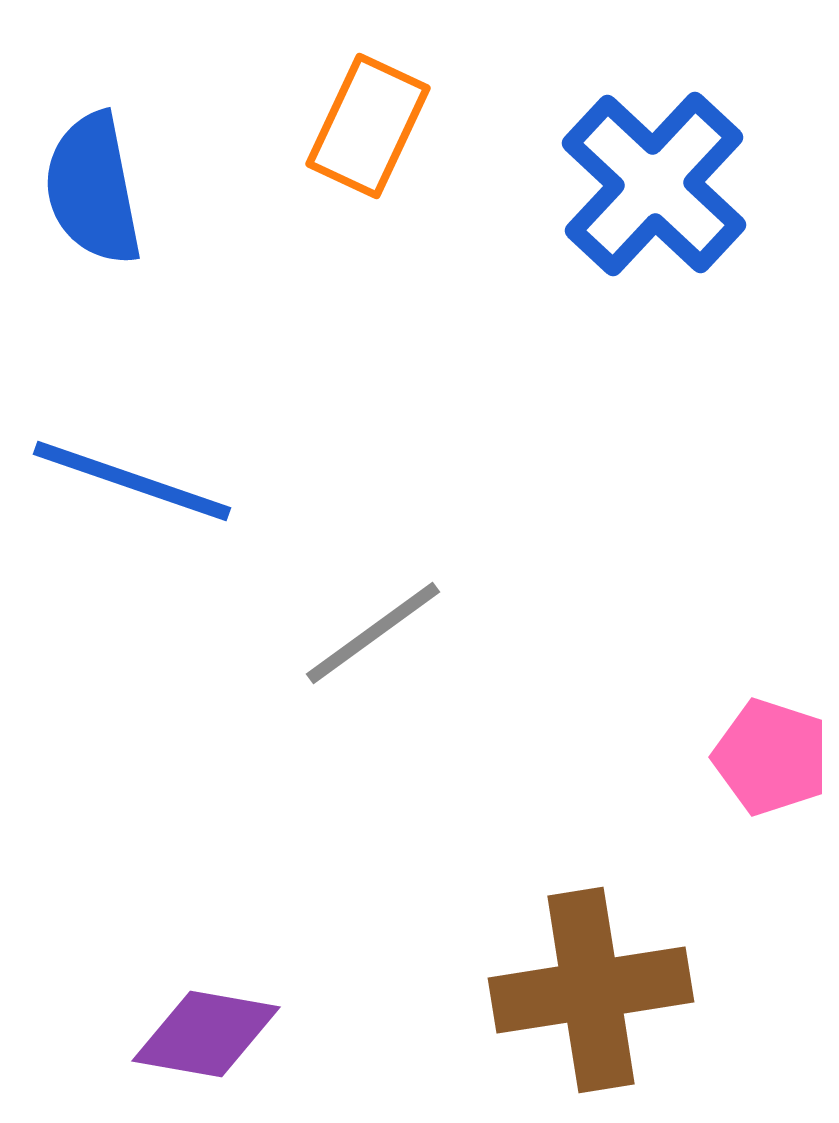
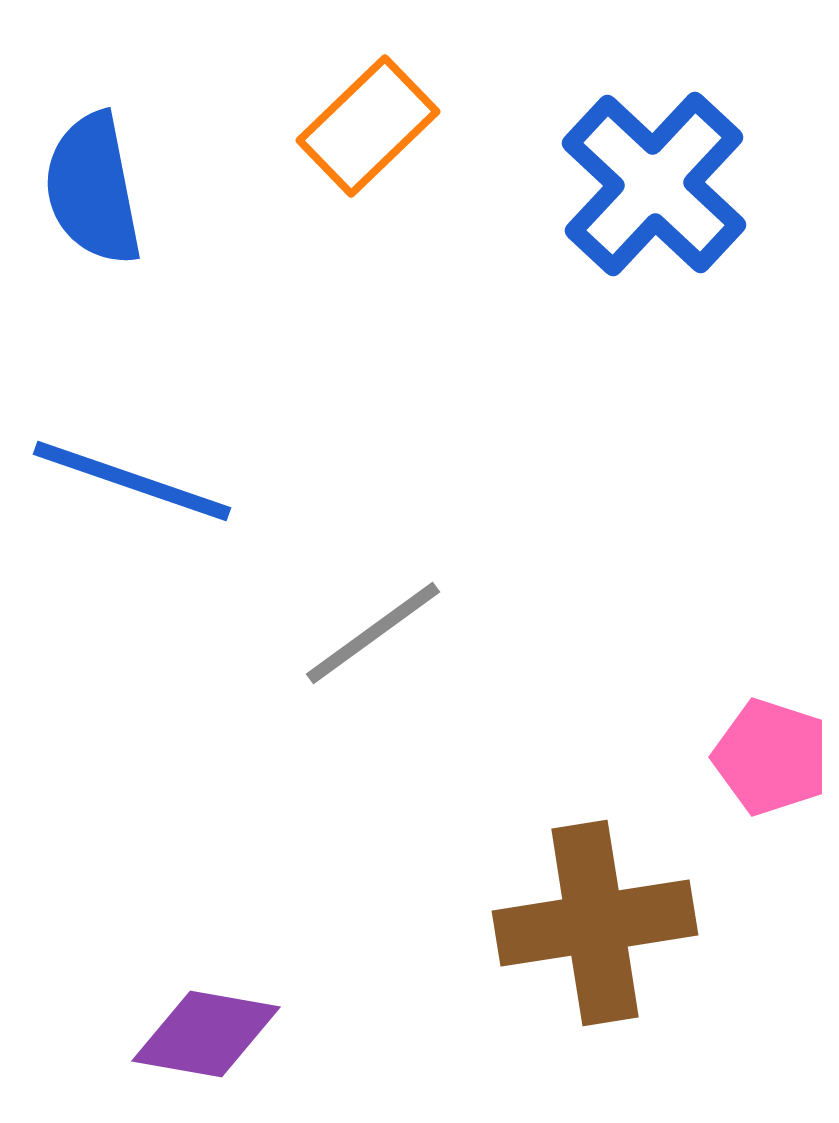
orange rectangle: rotated 21 degrees clockwise
brown cross: moved 4 px right, 67 px up
